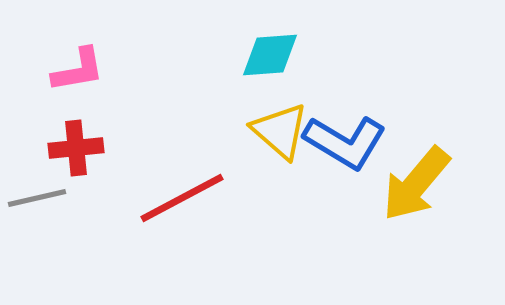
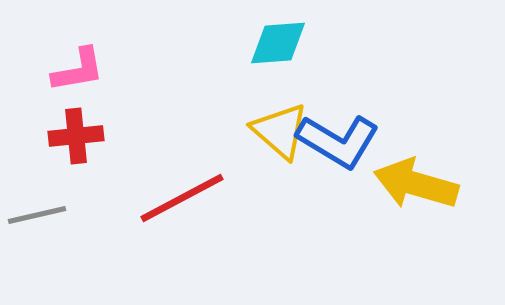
cyan diamond: moved 8 px right, 12 px up
blue L-shape: moved 7 px left, 1 px up
red cross: moved 12 px up
yellow arrow: rotated 66 degrees clockwise
gray line: moved 17 px down
